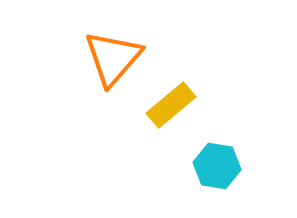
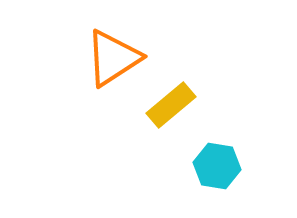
orange triangle: rotated 16 degrees clockwise
